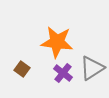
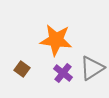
orange star: moved 1 px left, 2 px up
